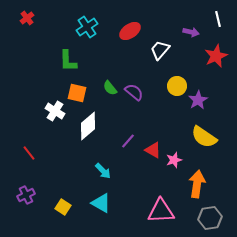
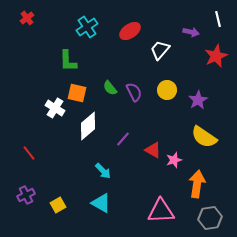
yellow circle: moved 10 px left, 4 px down
purple semicircle: rotated 24 degrees clockwise
white cross: moved 3 px up
purple line: moved 5 px left, 2 px up
yellow square: moved 5 px left, 2 px up; rotated 28 degrees clockwise
